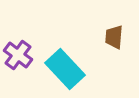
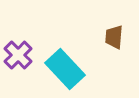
purple cross: rotated 8 degrees clockwise
